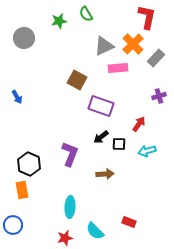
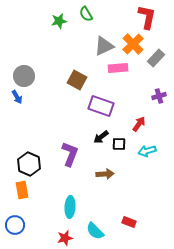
gray circle: moved 38 px down
blue circle: moved 2 px right
